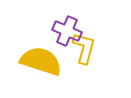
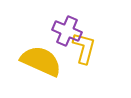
yellow semicircle: rotated 6 degrees clockwise
